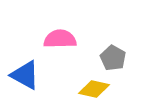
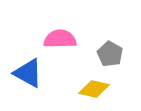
gray pentagon: moved 3 px left, 4 px up
blue triangle: moved 3 px right, 2 px up
